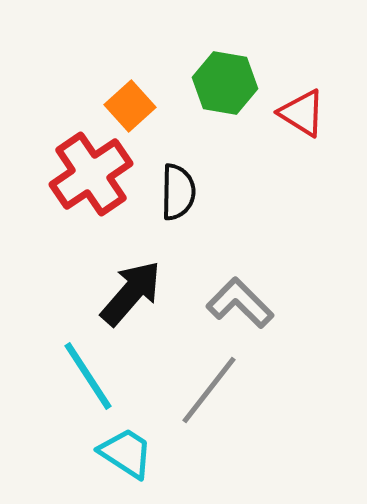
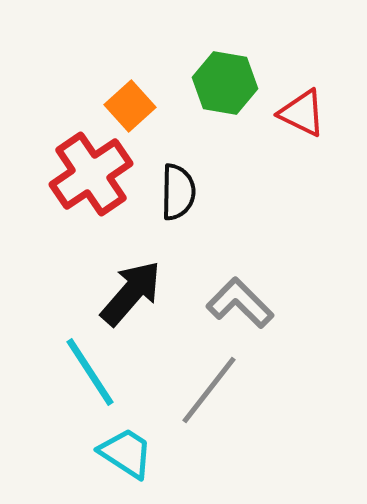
red triangle: rotated 6 degrees counterclockwise
cyan line: moved 2 px right, 4 px up
